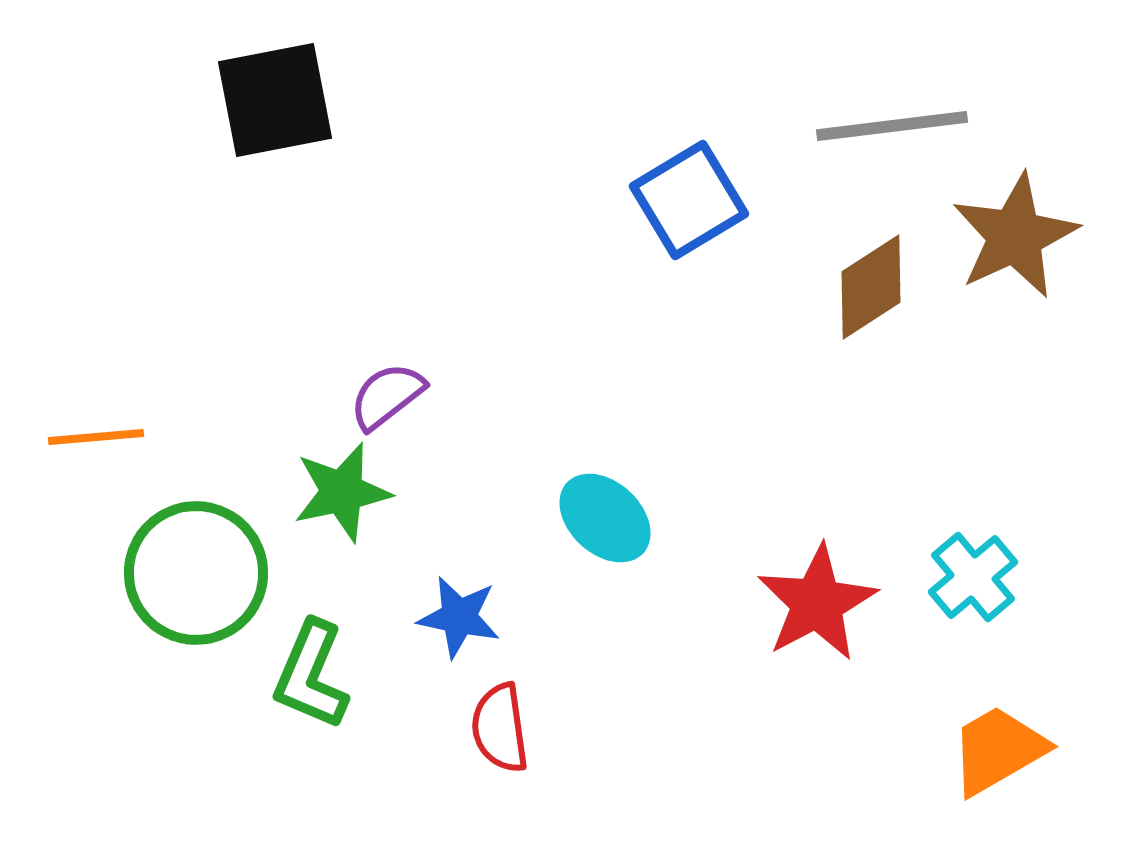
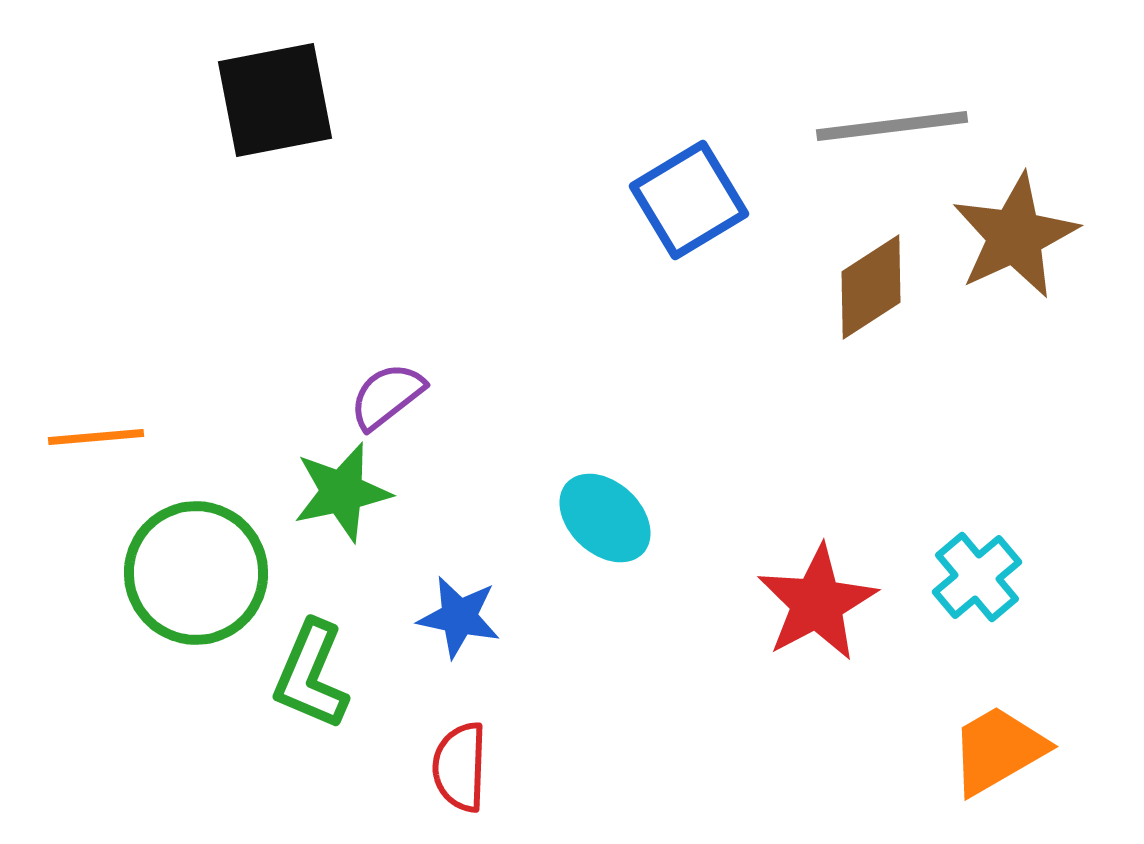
cyan cross: moved 4 px right
red semicircle: moved 40 px left, 39 px down; rotated 10 degrees clockwise
